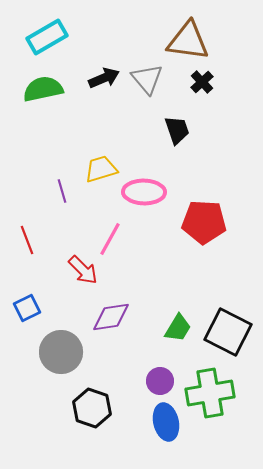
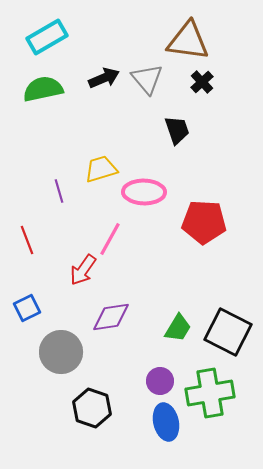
purple line: moved 3 px left
red arrow: rotated 80 degrees clockwise
